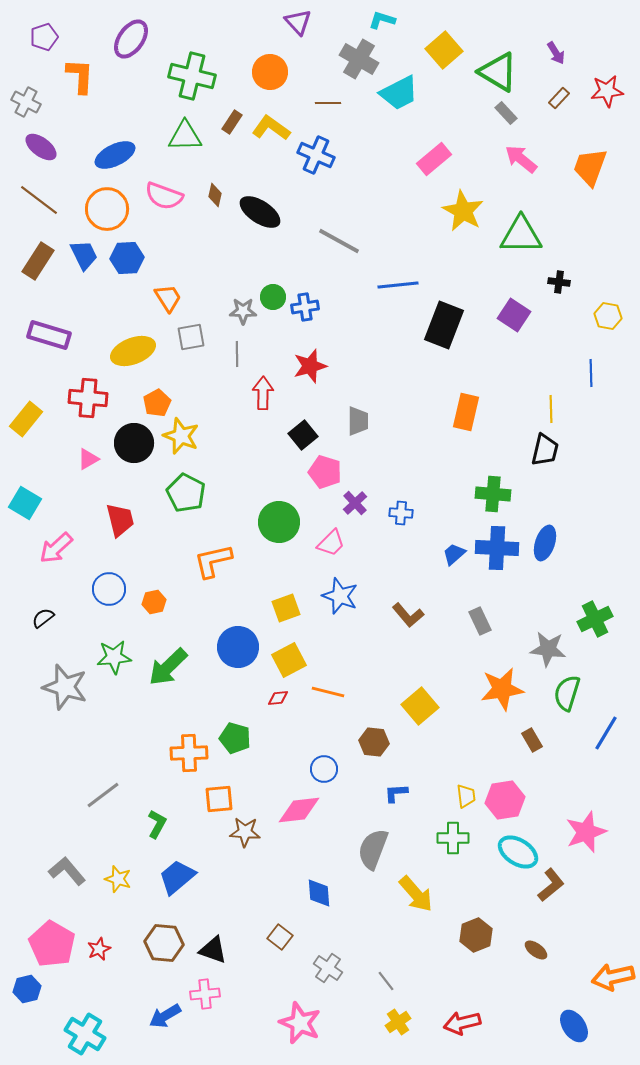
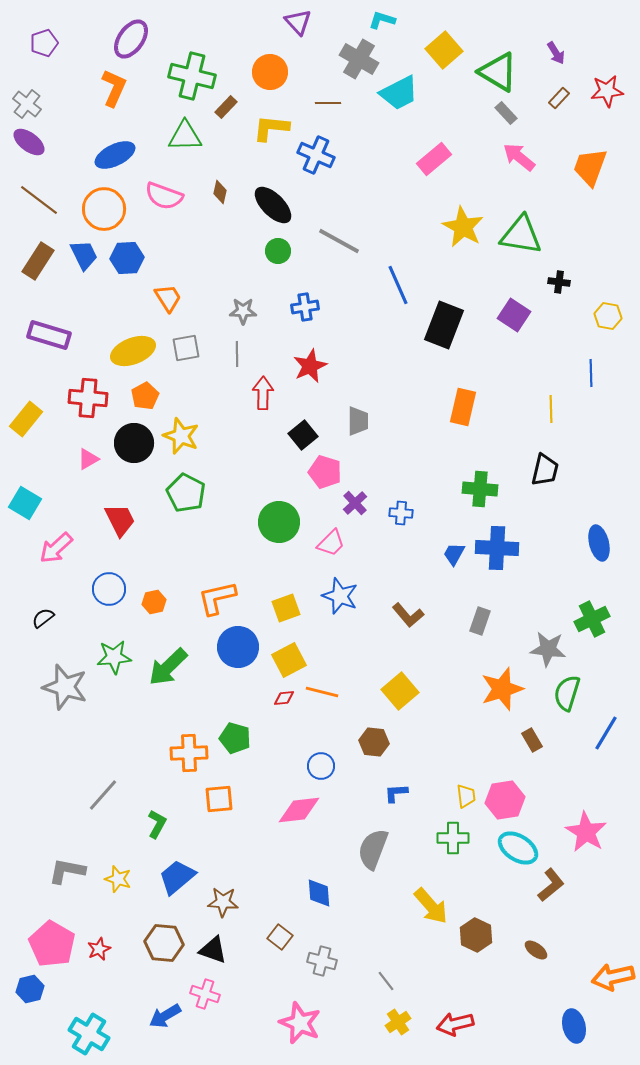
purple pentagon at (44, 37): moved 6 px down
orange L-shape at (80, 76): moved 34 px right, 12 px down; rotated 21 degrees clockwise
gray cross at (26, 102): moved 1 px right, 2 px down; rotated 12 degrees clockwise
brown rectangle at (232, 122): moved 6 px left, 15 px up; rotated 10 degrees clockwise
yellow L-shape at (271, 128): rotated 30 degrees counterclockwise
purple ellipse at (41, 147): moved 12 px left, 5 px up
pink arrow at (521, 159): moved 2 px left, 2 px up
brown diamond at (215, 195): moved 5 px right, 3 px up
orange circle at (107, 209): moved 3 px left
yellow star at (463, 211): moved 16 px down
black ellipse at (260, 212): moved 13 px right, 7 px up; rotated 12 degrees clockwise
green triangle at (521, 235): rotated 9 degrees clockwise
blue line at (398, 285): rotated 72 degrees clockwise
green circle at (273, 297): moved 5 px right, 46 px up
gray square at (191, 337): moved 5 px left, 11 px down
red star at (310, 366): rotated 8 degrees counterclockwise
orange pentagon at (157, 403): moved 12 px left, 7 px up
orange rectangle at (466, 412): moved 3 px left, 5 px up
black trapezoid at (545, 450): moved 20 px down
green cross at (493, 494): moved 13 px left, 5 px up
red trapezoid at (120, 520): rotated 12 degrees counterclockwise
blue ellipse at (545, 543): moved 54 px right; rotated 32 degrees counterclockwise
blue trapezoid at (454, 554): rotated 20 degrees counterclockwise
orange L-shape at (213, 561): moved 4 px right, 37 px down
green cross at (595, 619): moved 3 px left
gray rectangle at (480, 621): rotated 44 degrees clockwise
orange star at (502, 689): rotated 9 degrees counterclockwise
orange line at (328, 692): moved 6 px left
red diamond at (278, 698): moved 6 px right
yellow square at (420, 706): moved 20 px left, 15 px up
blue circle at (324, 769): moved 3 px left, 3 px up
gray line at (103, 795): rotated 12 degrees counterclockwise
brown star at (245, 832): moved 22 px left, 70 px down
pink star at (586, 832): rotated 21 degrees counterclockwise
cyan ellipse at (518, 852): moved 4 px up
gray L-shape at (67, 871): rotated 39 degrees counterclockwise
yellow arrow at (416, 894): moved 15 px right, 12 px down
brown hexagon at (476, 935): rotated 12 degrees counterclockwise
gray cross at (328, 968): moved 6 px left, 7 px up; rotated 20 degrees counterclockwise
blue hexagon at (27, 989): moved 3 px right
pink cross at (205, 994): rotated 24 degrees clockwise
red arrow at (462, 1023): moved 7 px left, 1 px down
blue ellipse at (574, 1026): rotated 20 degrees clockwise
cyan cross at (85, 1034): moved 4 px right
